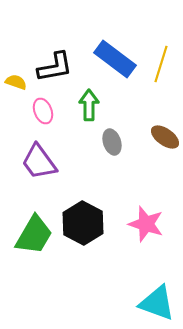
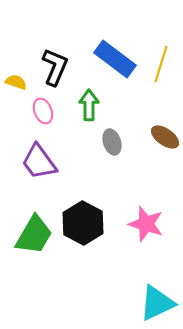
black L-shape: rotated 57 degrees counterclockwise
cyan triangle: rotated 45 degrees counterclockwise
